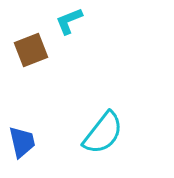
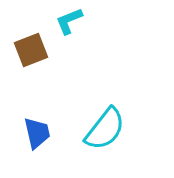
cyan semicircle: moved 2 px right, 4 px up
blue trapezoid: moved 15 px right, 9 px up
